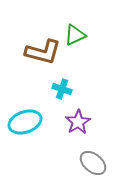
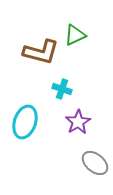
brown L-shape: moved 2 px left
cyan ellipse: rotated 52 degrees counterclockwise
gray ellipse: moved 2 px right
